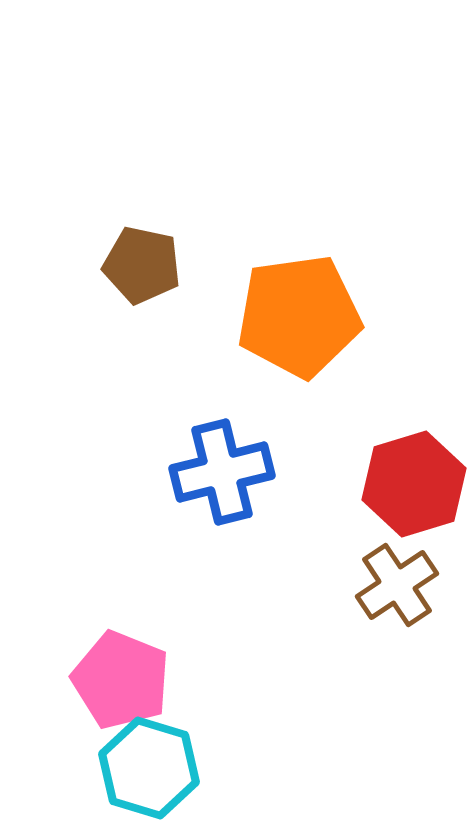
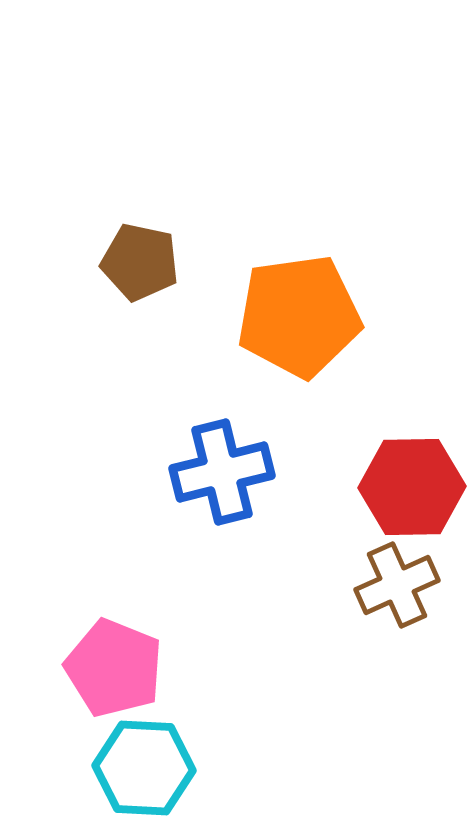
brown pentagon: moved 2 px left, 3 px up
red hexagon: moved 2 px left, 3 px down; rotated 16 degrees clockwise
brown cross: rotated 10 degrees clockwise
pink pentagon: moved 7 px left, 12 px up
cyan hexagon: moved 5 px left; rotated 14 degrees counterclockwise
